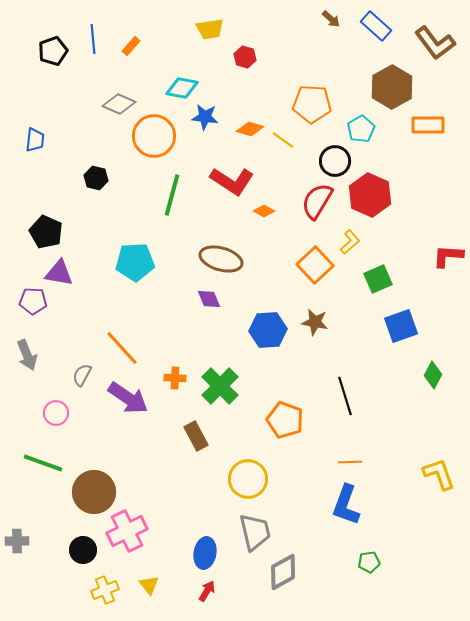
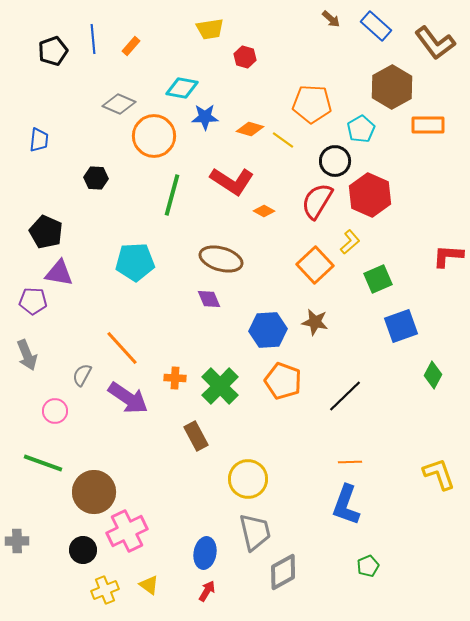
blue star at (205, 117): rotated 8 degrees counterclockwise
blue trapezoid at (35, 140): moved 4 px right
black hexagon at (96, 178): rotated 10 degrees counterclockwise
black line at (345, 396): rotated 63 degrees clockwise
pink circle at (56, 413): moved 1 px left, 2 px up
orange pentagon at (285, 420): moved 2 px left, 39 px up
green pentagon at (369, 562): moved 1 px left, 4 px down; rotated 15 degrees counterclockwise
yellow triangle at (149, 585): rotated 15 degrees counterclockwise
